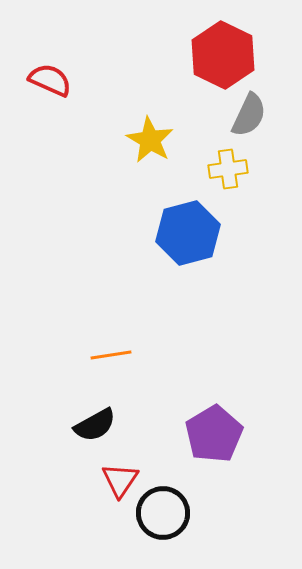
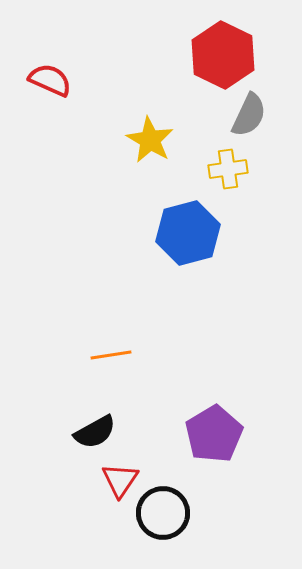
black semicircle: moved 7 px down
